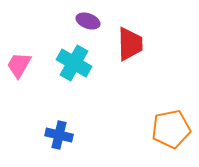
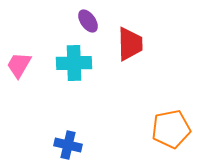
purple ellipse: rotated 35 degrees clockwise
cyan cross: rotated 32 degrees counterclockwise
blue cross: moved 9 px right, 10 px down
